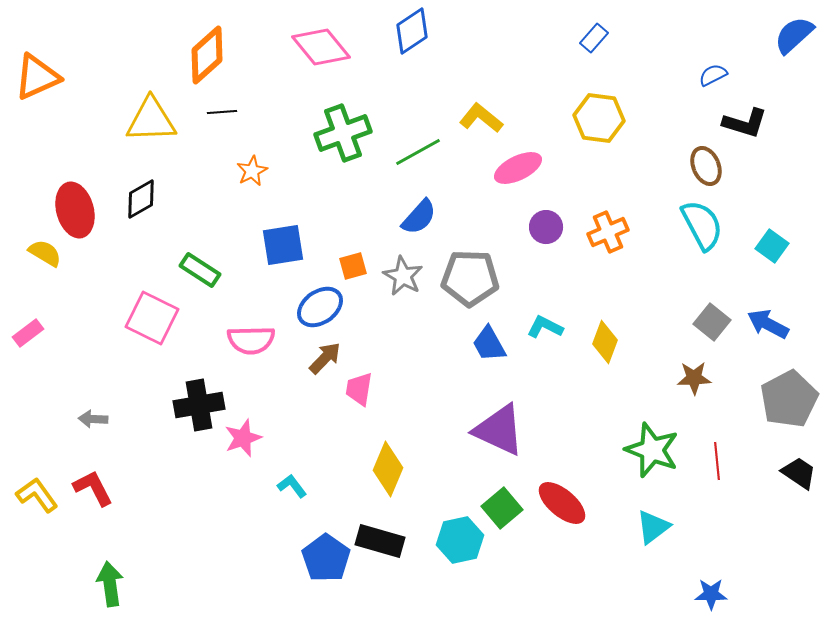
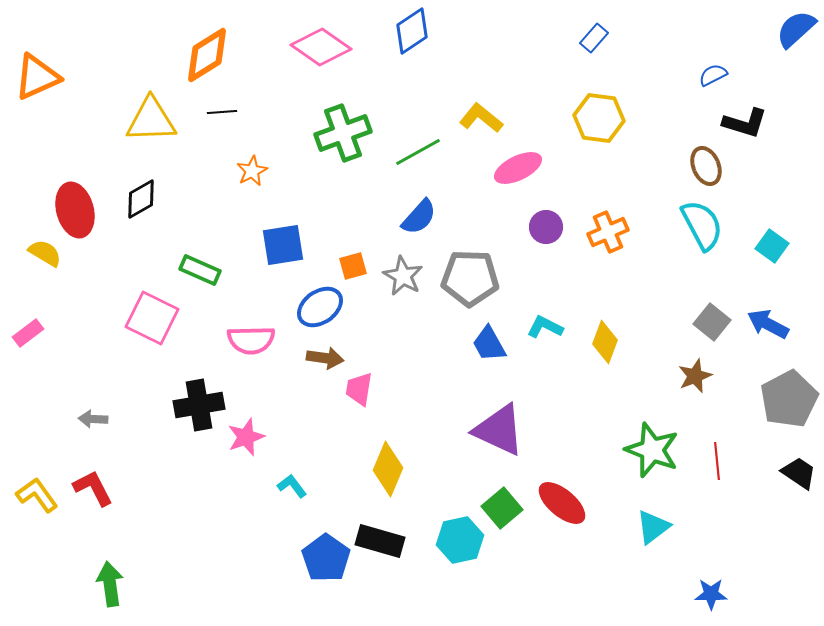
blue semicircle at (794, 35): moved 2 px right, 6 px up
pink diamond at (321, 47): rotated 16 degrees counterclockwise
orange diamond at (207, 55): rotated 10 degrees clockwise
green rectangle at (200, 270): rotated 9 degrees counterclockwise
brown arrow at (325, 358): rotated 54 degrees clockwise
brown star at (694, 378): moved 1 px right, 2 px up; rotated 20 degrees counterclockwise
pink star at (243, 438): moved 3 px right, 1 px up
